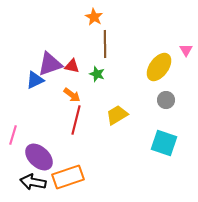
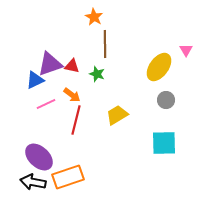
pink line: moved 33 px right, 31 px up; rotated 48 degrees clockwise
cyan square: rotated 20 degrees counterclockwise
